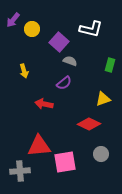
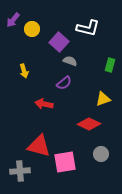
white L-shape: moved 3 px left, 1 px up
red triangle: rotated 20 degrees clockwise
